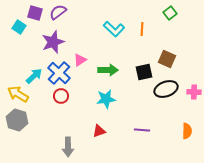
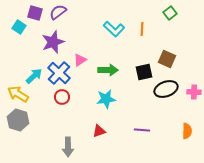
red circle: moved 1 px right, 1 px down
gray hexagon: moved 1 px right
